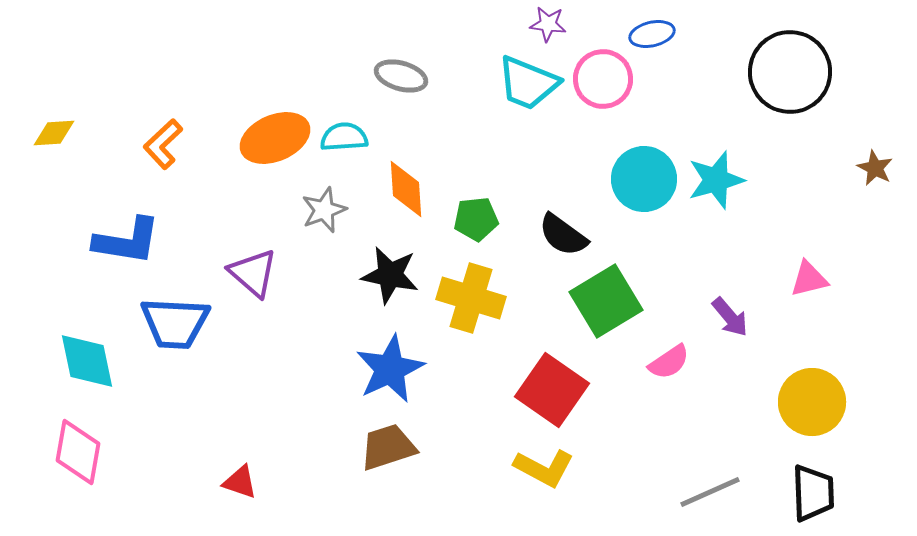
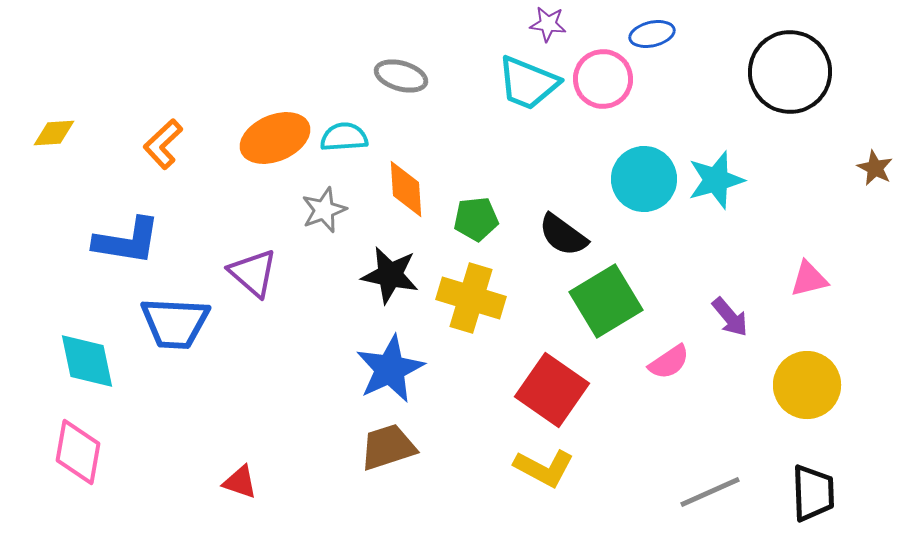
yellow circle: moved 5 px left, 17 px up
